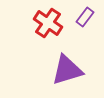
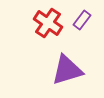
purple rectangle: moved 3 px left, 3 px down
